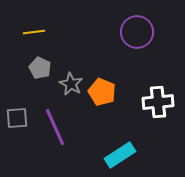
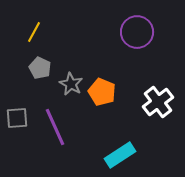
yellow line: rotated 55 degrees counterclockwise
white cross: rotated 32 degrees counterclockwise
